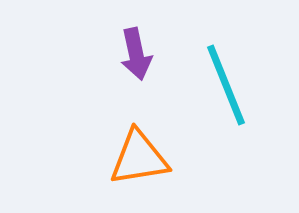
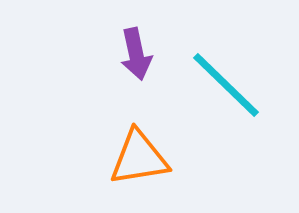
cyan line: rotated 24 degrees counterclockwise
